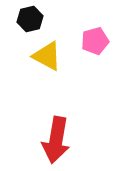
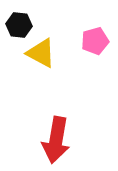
black hexagon: moved 11 px left, 6 px down; rotated 20 degrees clockwise
yellow triangle: moved 6 px left, 3 px up
